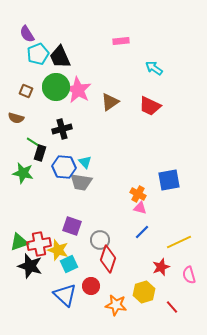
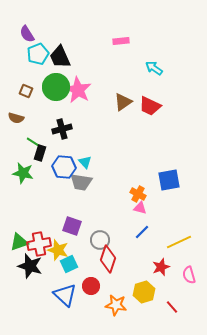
brown triangle: moved 13 px right
